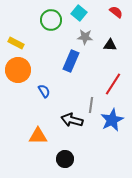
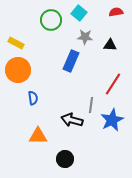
red semicircle: rotated 48 degrees counterclockwise
blue semicircle: moved 11 px left, 7 px down; rotated 24 degrees clockwise
